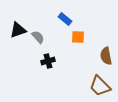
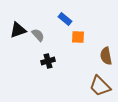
gray semicircle: moved 2 px up
